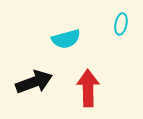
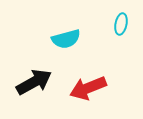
black arrow: rotated 9 degrees counterclockwise
red arrow: rotated 111 degrees counterclockwise
